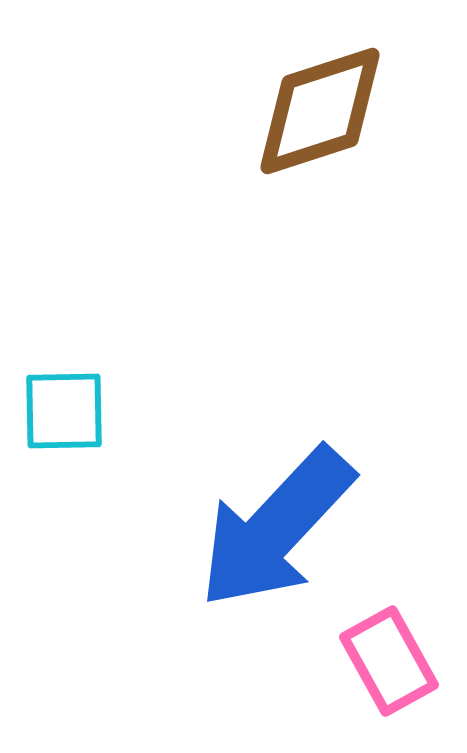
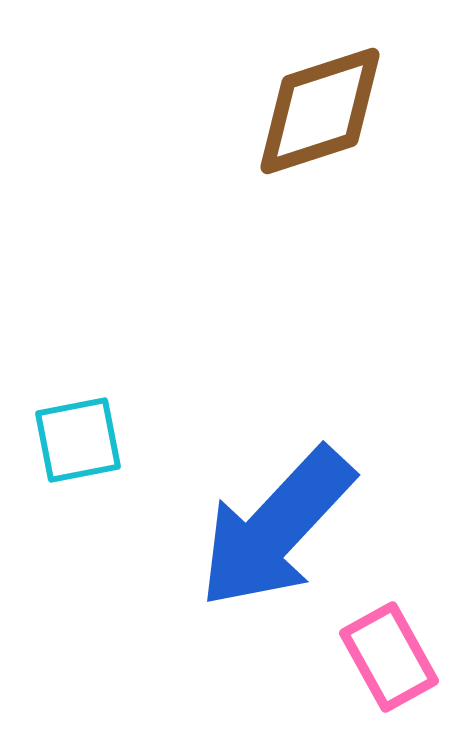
cyan square: moved 14 px right, 29 px down; rotated 10 degrees counterclockwise
pink rectangle: moved 4 px up
